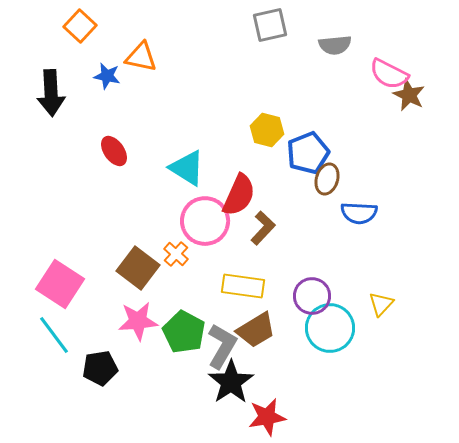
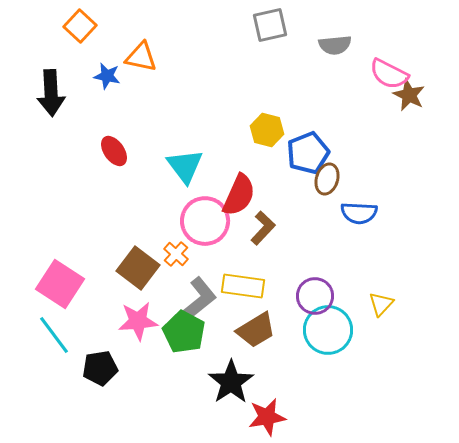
cyan triangle: moved 2 px left, 2 px up; rotated 21 degrees clockwise
purple circle: moved 3 px right
cyan circle: moved 2 px left, 2 px down
gray L-shape: moved 23 px left, 47 px up; rotated 21 degrees clockwise
